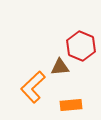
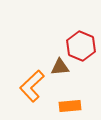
orange L-shape: moved 1 px left, 1 px up
orange rectangle: moved 1 px left, 1 px down
